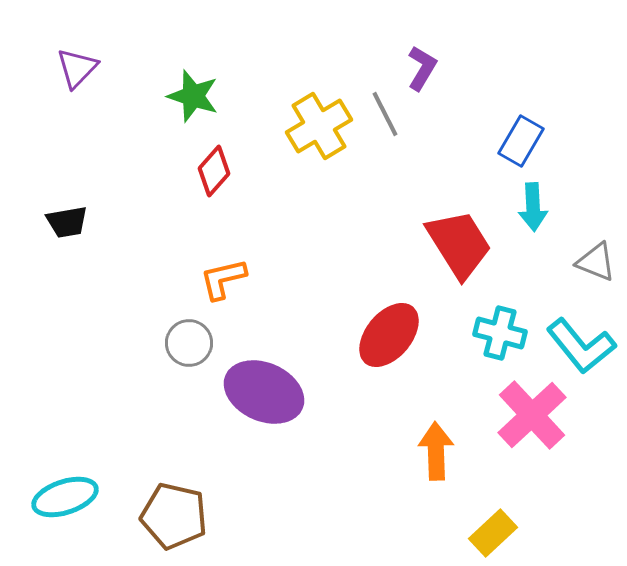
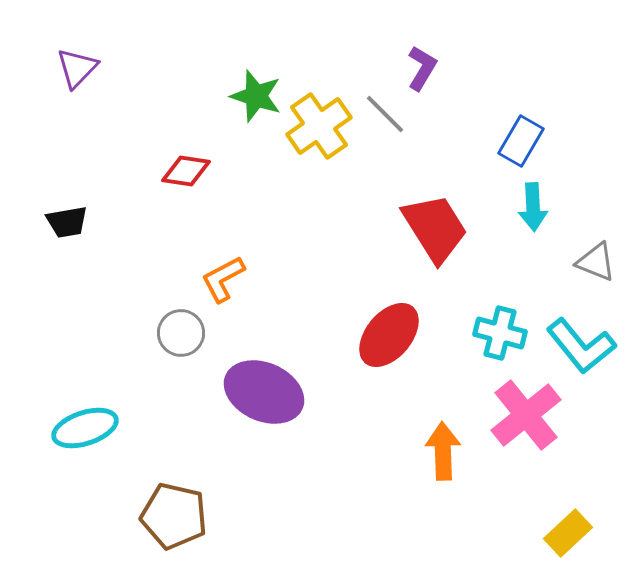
green star: moved 63 px right
gray line: rotated 18 degrees counterclockwise
yellow cross: rotated 4 degrees counterclockwise
red diamond: moved 28 px left; rotated 57 degrees clockwise
red trapezoid: moved 24 px left, 16 px up
orange L-shape: rotated 15 degrees counterclockwise
gray circle: moved 8 px left, 10 px up
pink cross: moved 6 px left; rotated 4 degrees clockwise
orange arrow: moved 7 px right
cyan ellipse: moved 20 px right, 69 px up
yellow rectangle: moved 75 px right
